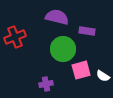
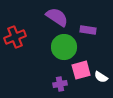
purple semicircle: rotated 20 degrees clockwise
purple rectangle: moved 1 px right, 1 px up
green circle: moved 1 px right, 2 px up
white semicircle: moved 2 px left, 1 px down
purple cross: moved 14 px right
